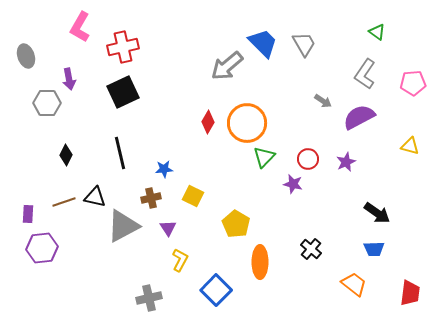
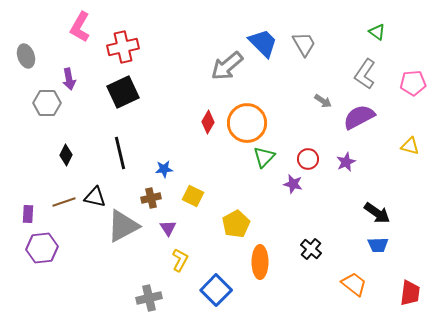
yellow pentagon at (236, 224): rotated 12 degrees clockwise
blue trapezoid at (374, 249): moved 4 px right, 4 px up
